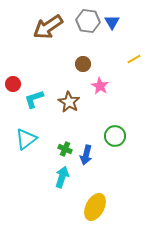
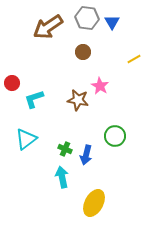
gray hexagon: moved 1 px left, 3 px up
brown circle: moved 12 px up
red circle: moved 1 px left, 1 px up
brown star: moved 9 px right, 2 px up; rotated 20 degrees counterclockwise
cyan arrow: rotated 30 degrees counterclockwise
yellow ellipse: moved 1 px left, 4 px up
